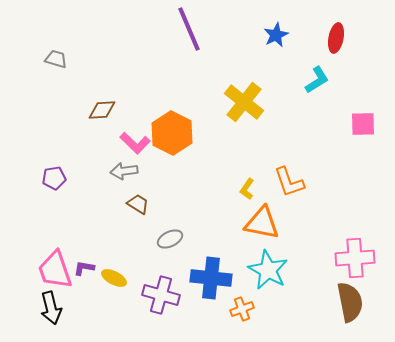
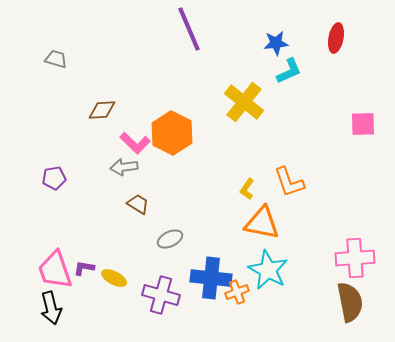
blue star: moved 8 px down; rotated 20 degrees clockwise
cyan L-shape: moved 28 px left, 9 px up; rotated 8 degrees clockwise
gray arrow: moved 4 px up
orange cross: moved 5 px left, 17 px up
